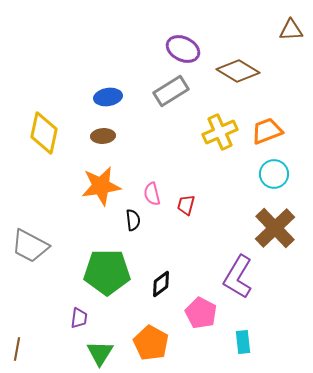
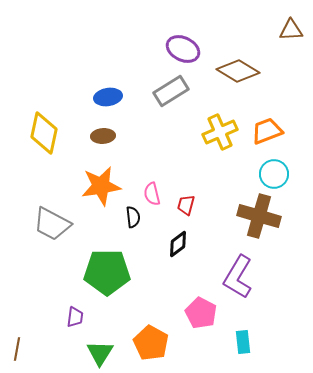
black semicircle: moved 3 px up
brown cross: moved 16 px left, 12 px up; rotated 30 degrees counterclockwise
gray trapezoid: moved 22 px right, 22 px up
black diamond: moved 17 px right, 40 px up
purple trapezoid: moved 4 px left, 1 px up
